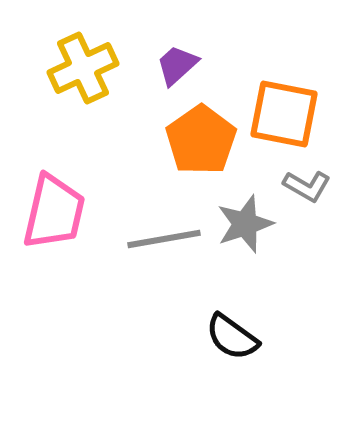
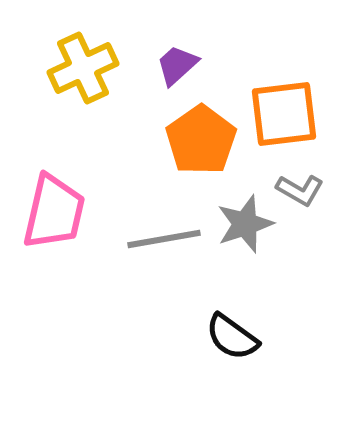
orange square: rotated 18 degrees counterclockwise
gray L-shape: moved 7 px left, 4 px down
